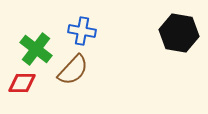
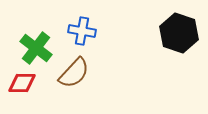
black hexagon: rotated 9 degrees clockwise
green cross: moved 1 px up
brown semicircle: moved 1 px right, 3 px down
